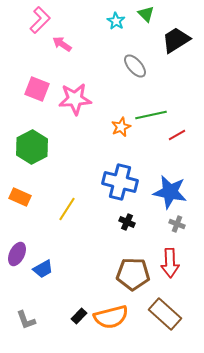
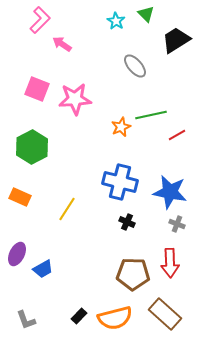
orange semicircle: moved 4 px right, 1 px down
